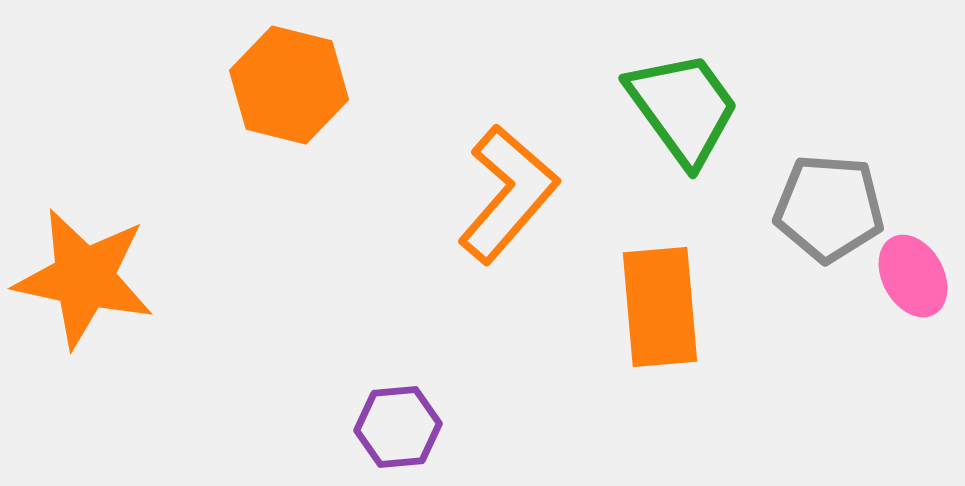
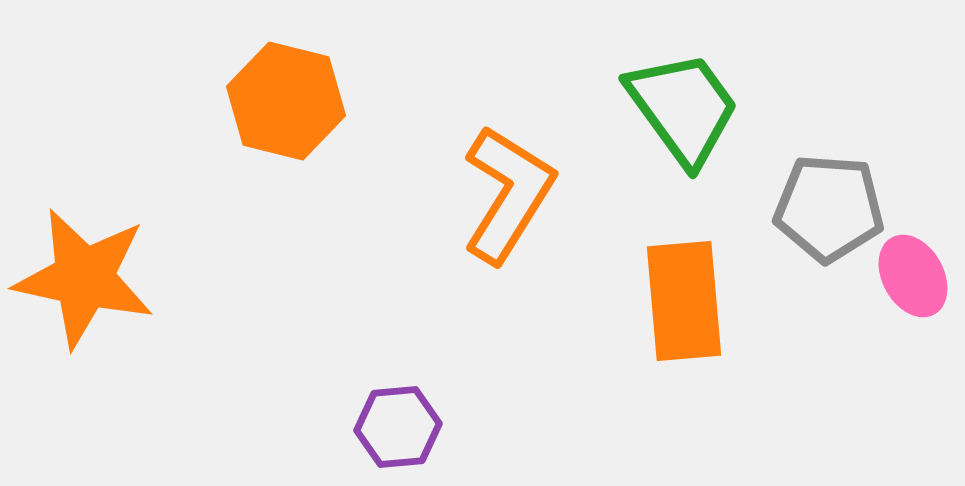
orange hexagon: moved 3 px left, 16 px down
orange L-shape: rotated 9 degrees counterclockwise
orange rectangle: moved 24 px right, 6 px up
